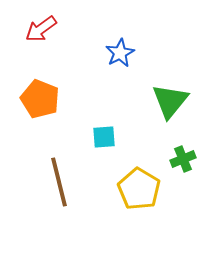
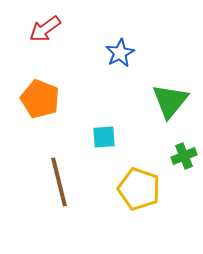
red arrow: moved 4 px right
green cross: moved 1 px right, 3 px up
yellow pentagon: rotated 12 degrees counterclockwise
